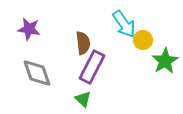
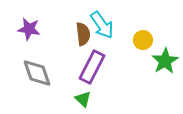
cyan arrow: moved 22 px left, 1 px down
brown semicircle: moved 9 px up
